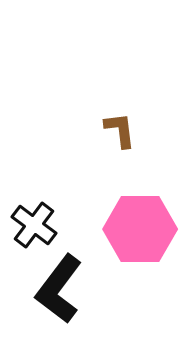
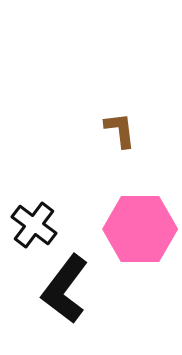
black L-shape: moved 6 px right
